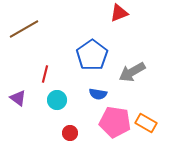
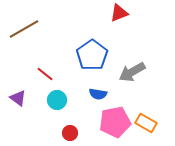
red line: rotated 66 degrees counterclockwise
pink pentagon: rotated 20 degrees counterclockwise
